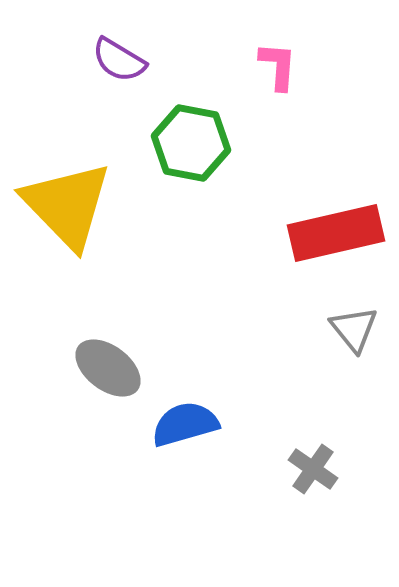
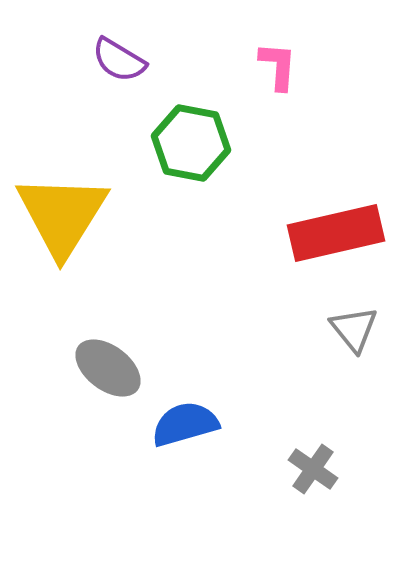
yellow triangle: moved 5 px left, 10 px down; rotated 16 degrees clockwise
